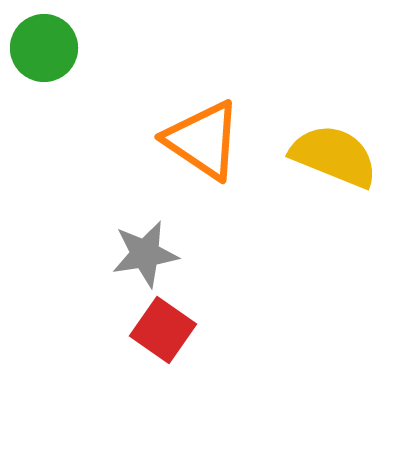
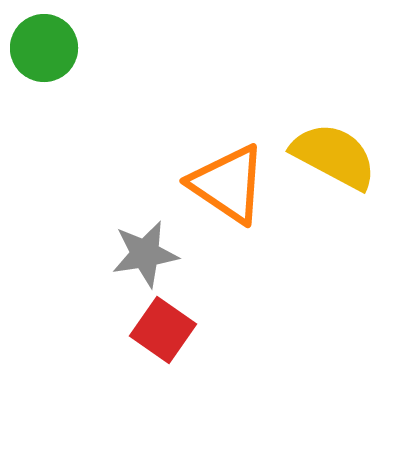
orange triangle: moved 25 px right, 44 px down
yellow semicircle: rotated 6 degrees clockwise
